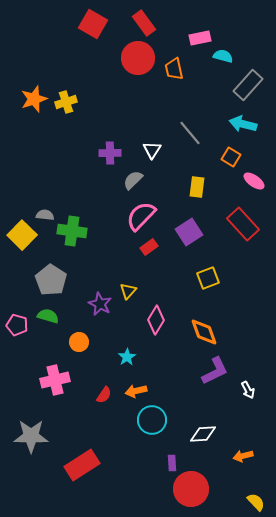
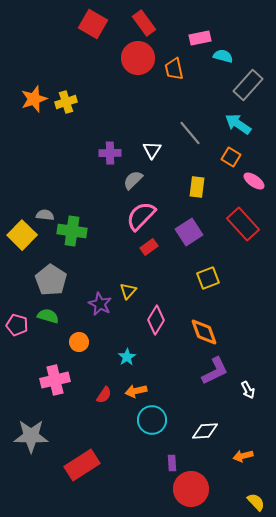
cyan arrow at (243, 124): moved 5 px left; rotated 20 degrees clockwise
white diamond at (203, 434): moved 2 px right, 3 px up
